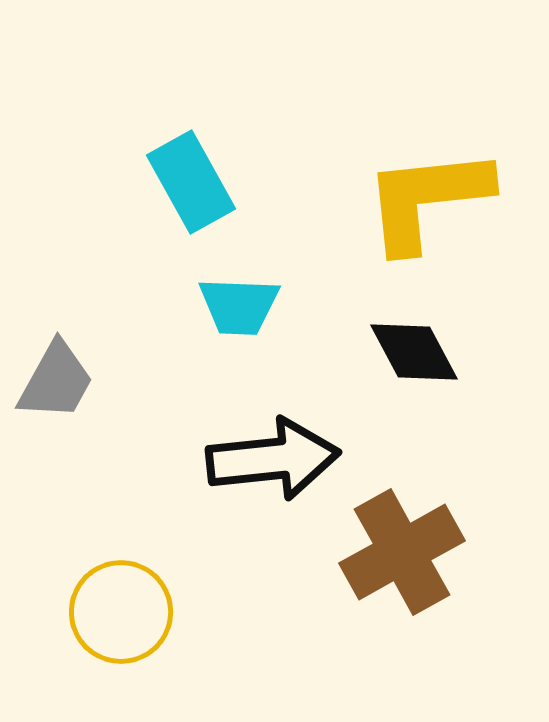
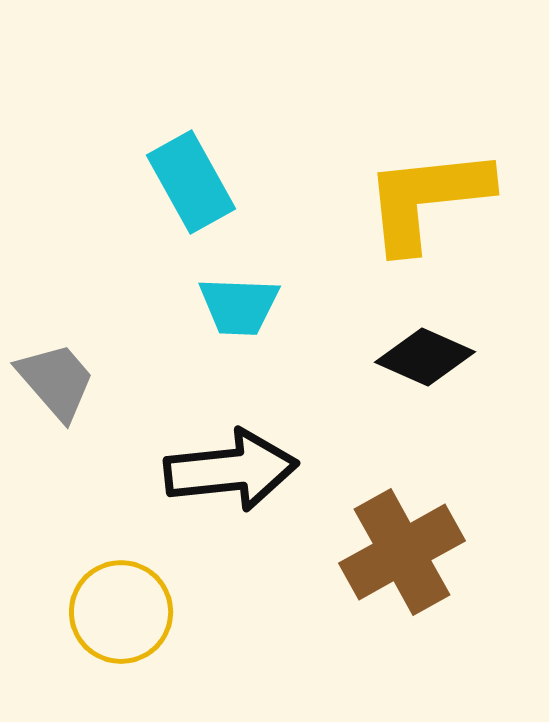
black diamond: moved 11 px right, 5 px down; rotated 38 degrees counterclockwise
gray trapezoid: rotated 70 degrees counterclockwise
black arrow: moved 42 px left, 11 px down
